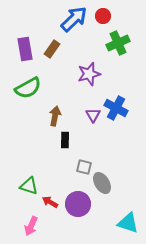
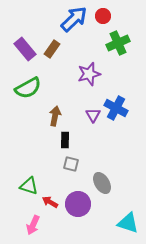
purple rectangle: rotated 30 degrees counterclockwise
gray square: moved 13 px left, 3 px up
pink arrow: moved 2 px right, 1 px up
